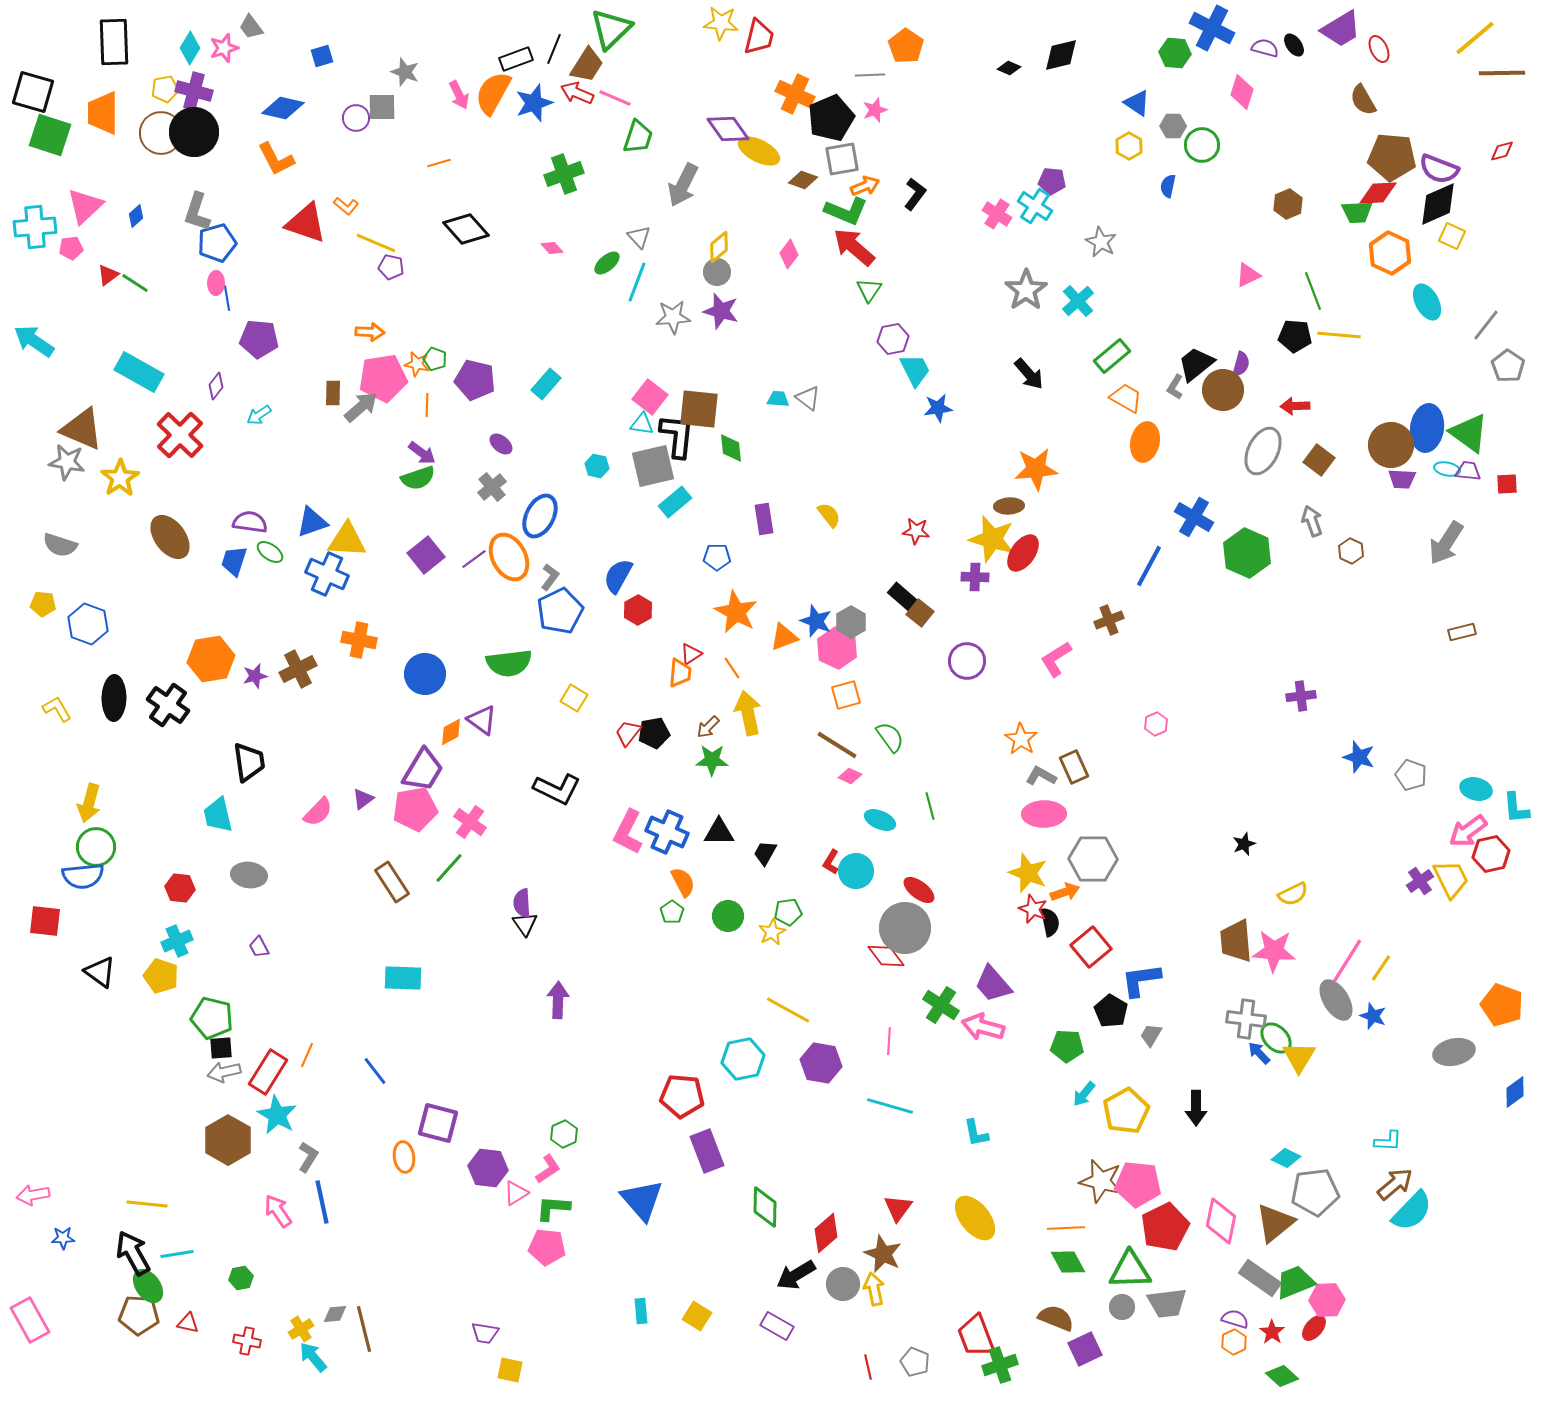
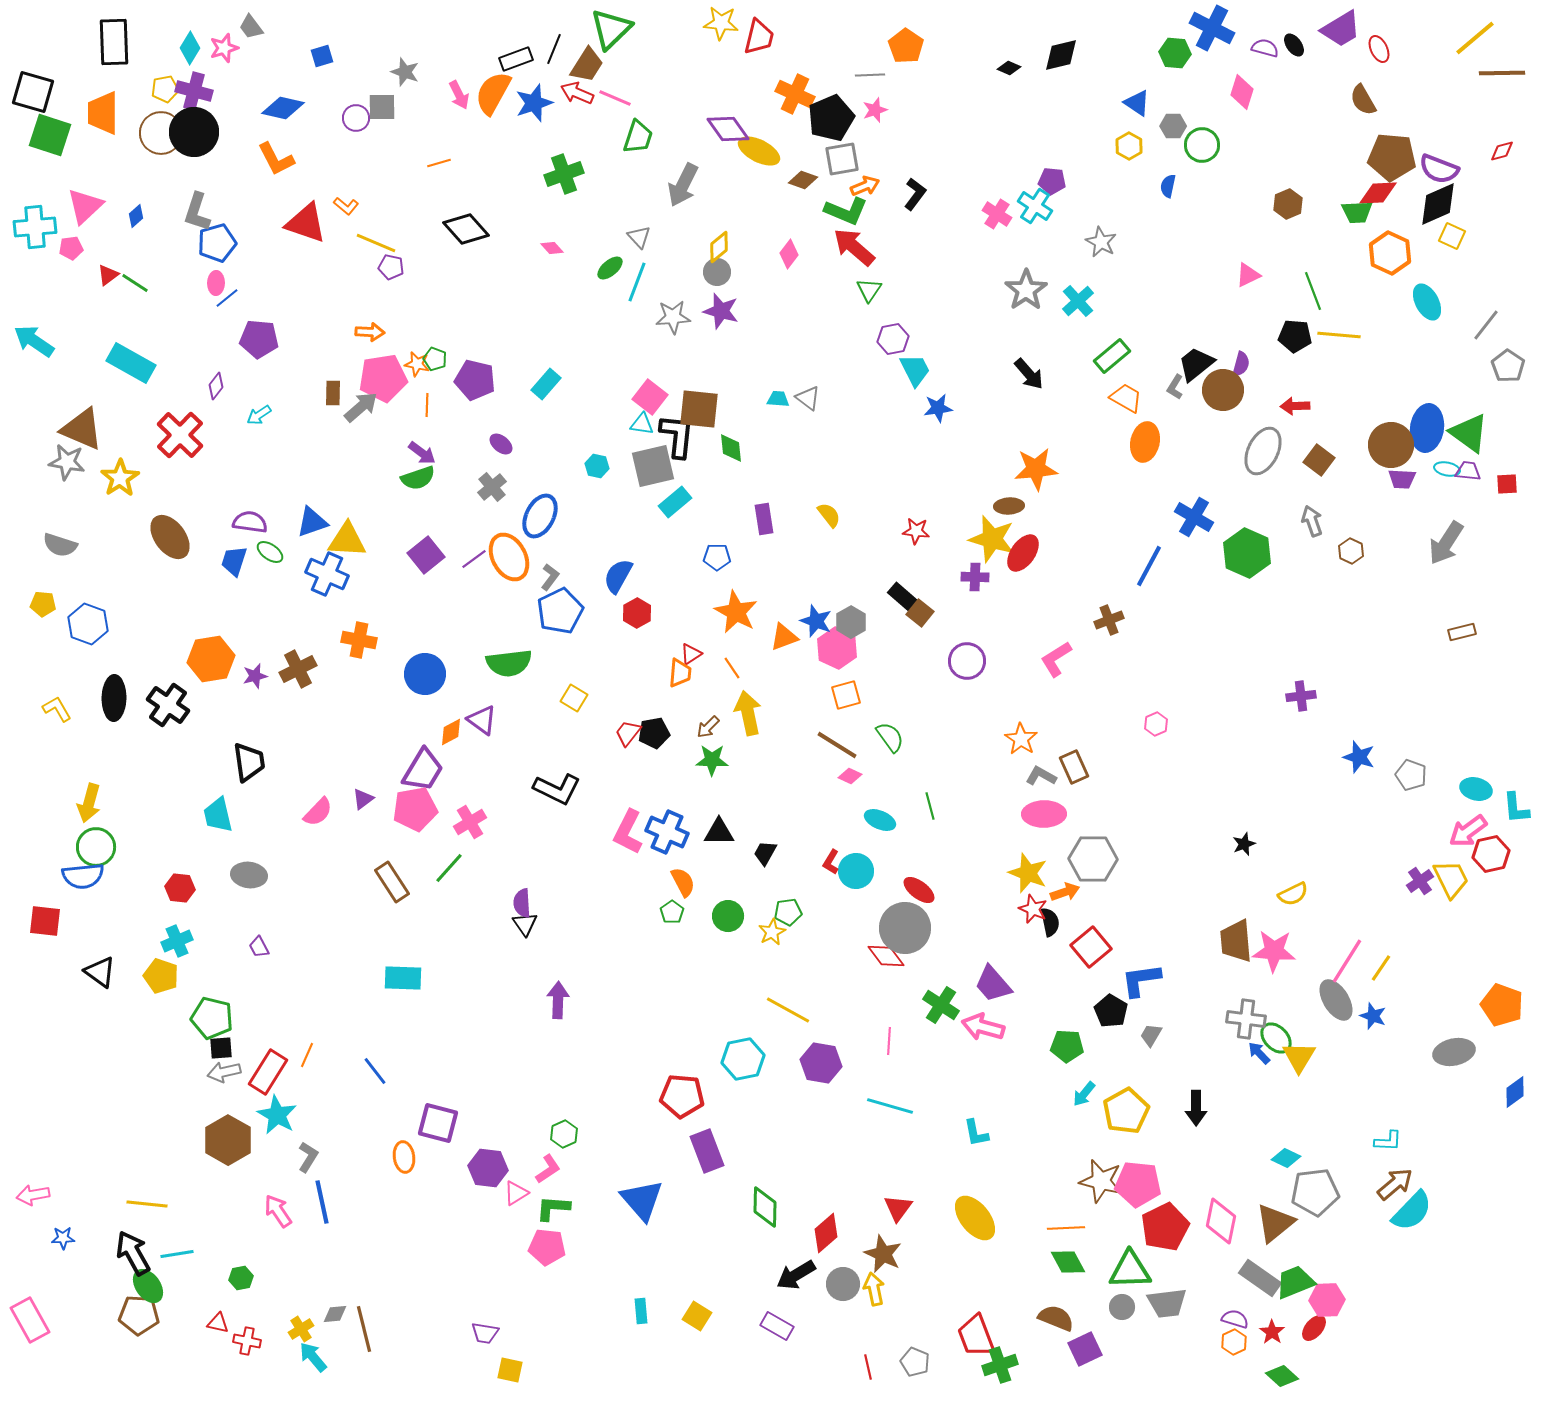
green ellipse at (607, 263): moved 3 px right, 5 px down
blue line at (227, 298): rotated 60 degrees clockwise
cyan rectangle at (139, 372): moved 8 px left, 9 px up
red hexagon at (638, 610): moved 1 px left, 3 px down
pink cross at (470, 822): rotated 24 degrees clockwise
red triangle at (188, 1323): moved 30 px right
